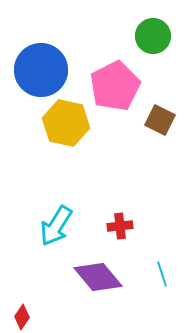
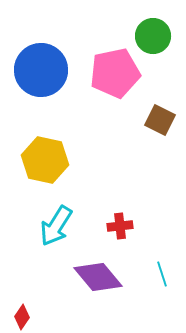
pink pentagon: moved 13 px up; rotated 15 degrees clockwise
yellow hexagon: moved 21 px left, 37 px down
